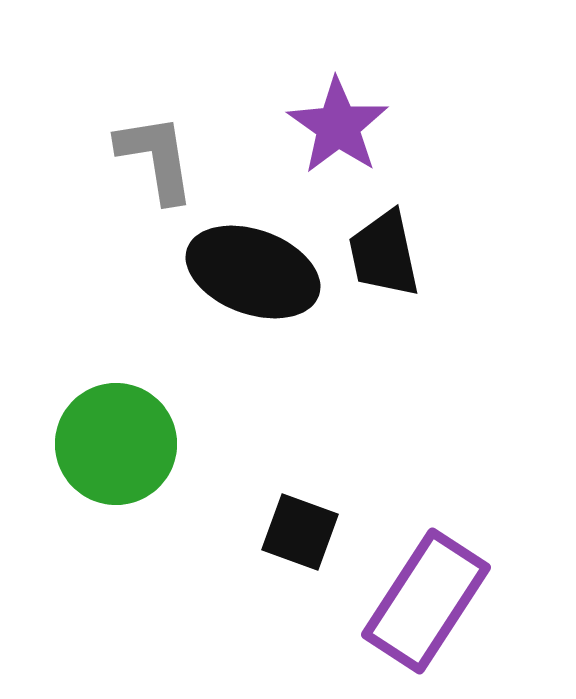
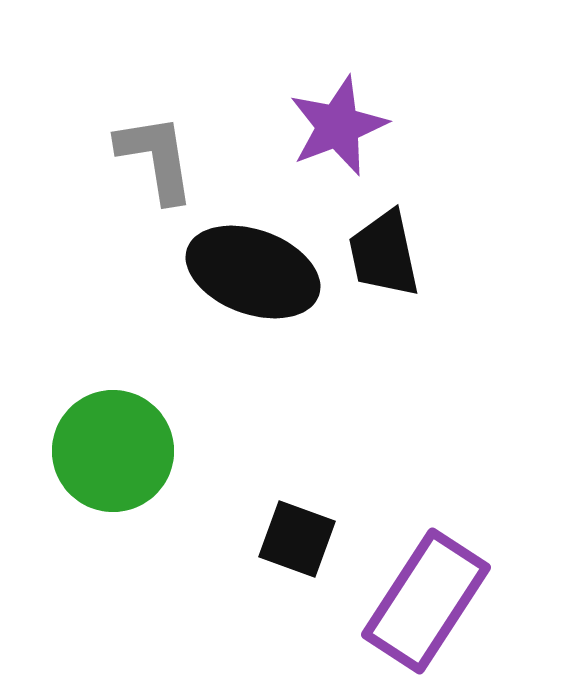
purple star: rotated 16 degrees clockwise
green circle: moved 3 px left, 7 px down
black square: moved 3 px left, 7 px down
